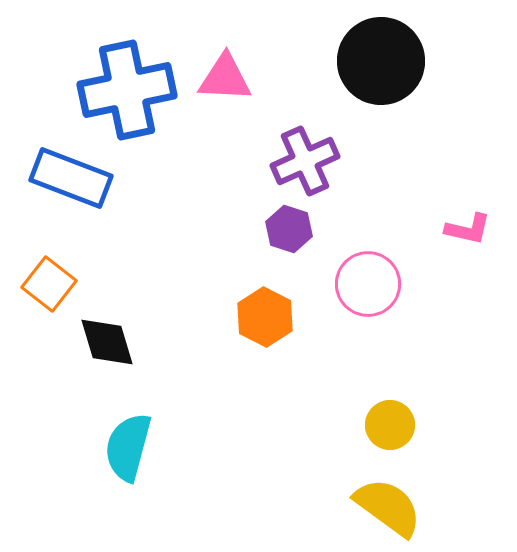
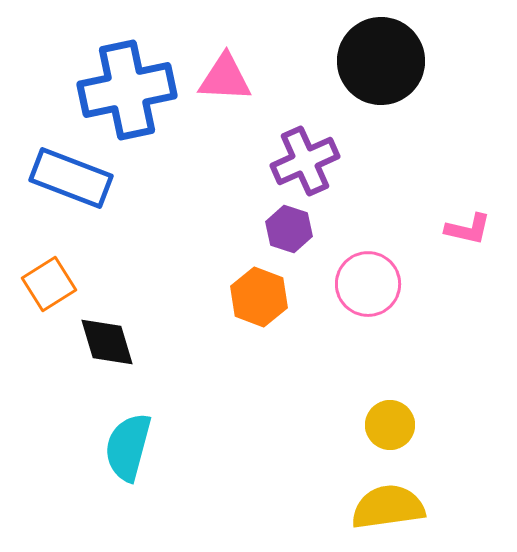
orange square: rotated 20 degrees clockwise
orange hexagon: moved 6 px left, 20 px up; rotated 6 degrees counterclockwise
yellow semicircle: rotated 44 degrees counterclockwise
